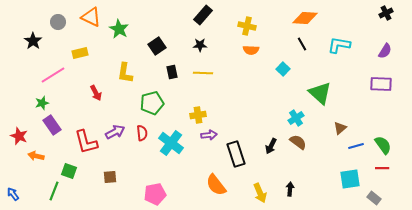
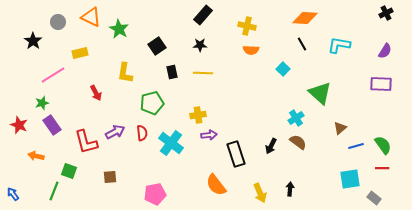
red star at (19, 136): moved 11 px up
